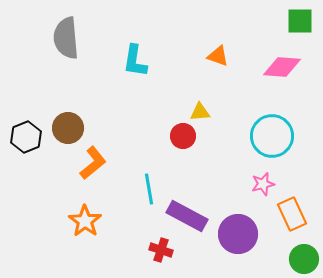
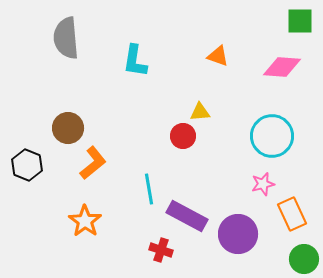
black hexagon: moved 1 px right, 28 px down; rotated 16 degrees counterclockwise
